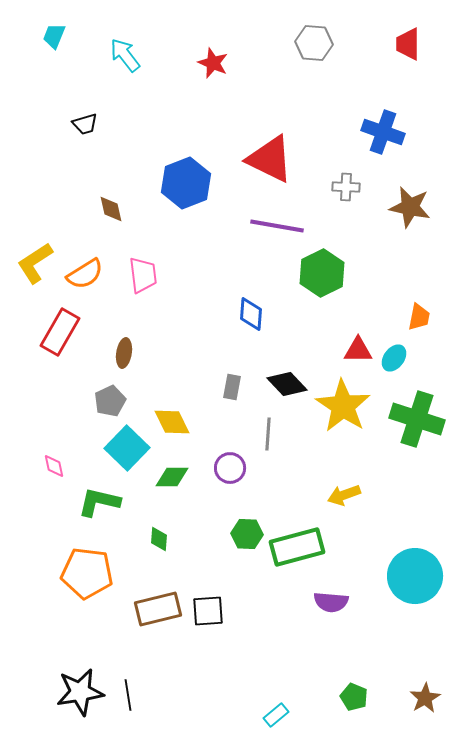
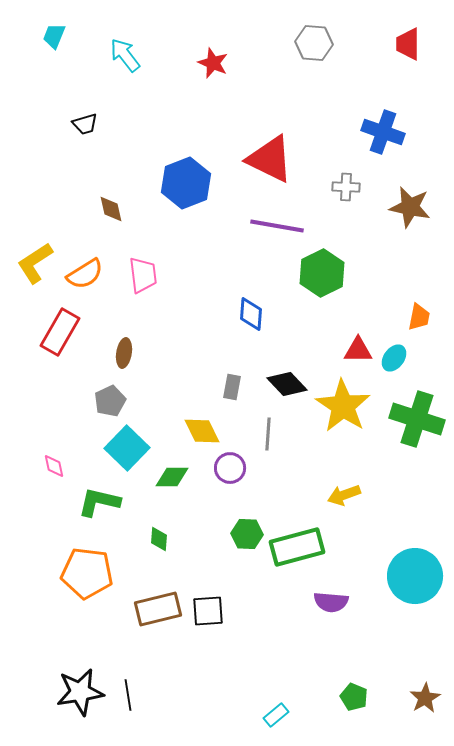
yellow diamond at (172, 422): moved 30 px right, 9 px down
